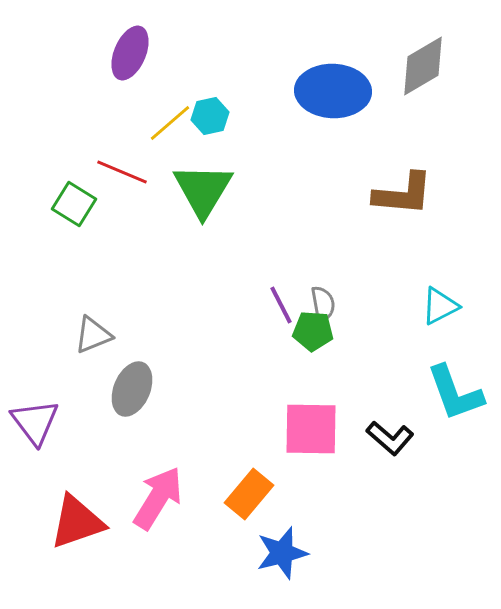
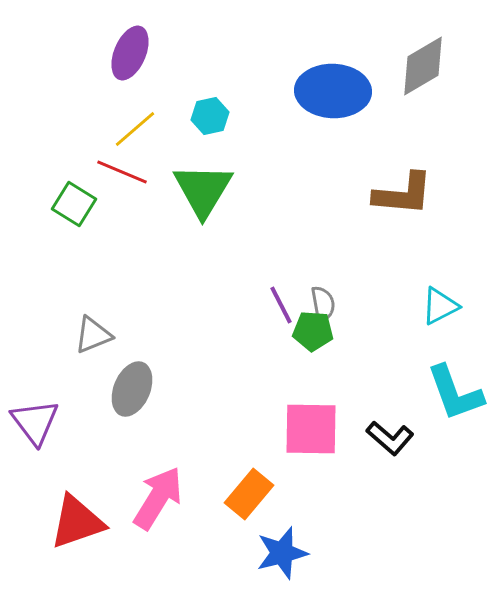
yellow line: moved 35 px left, 6 px down
